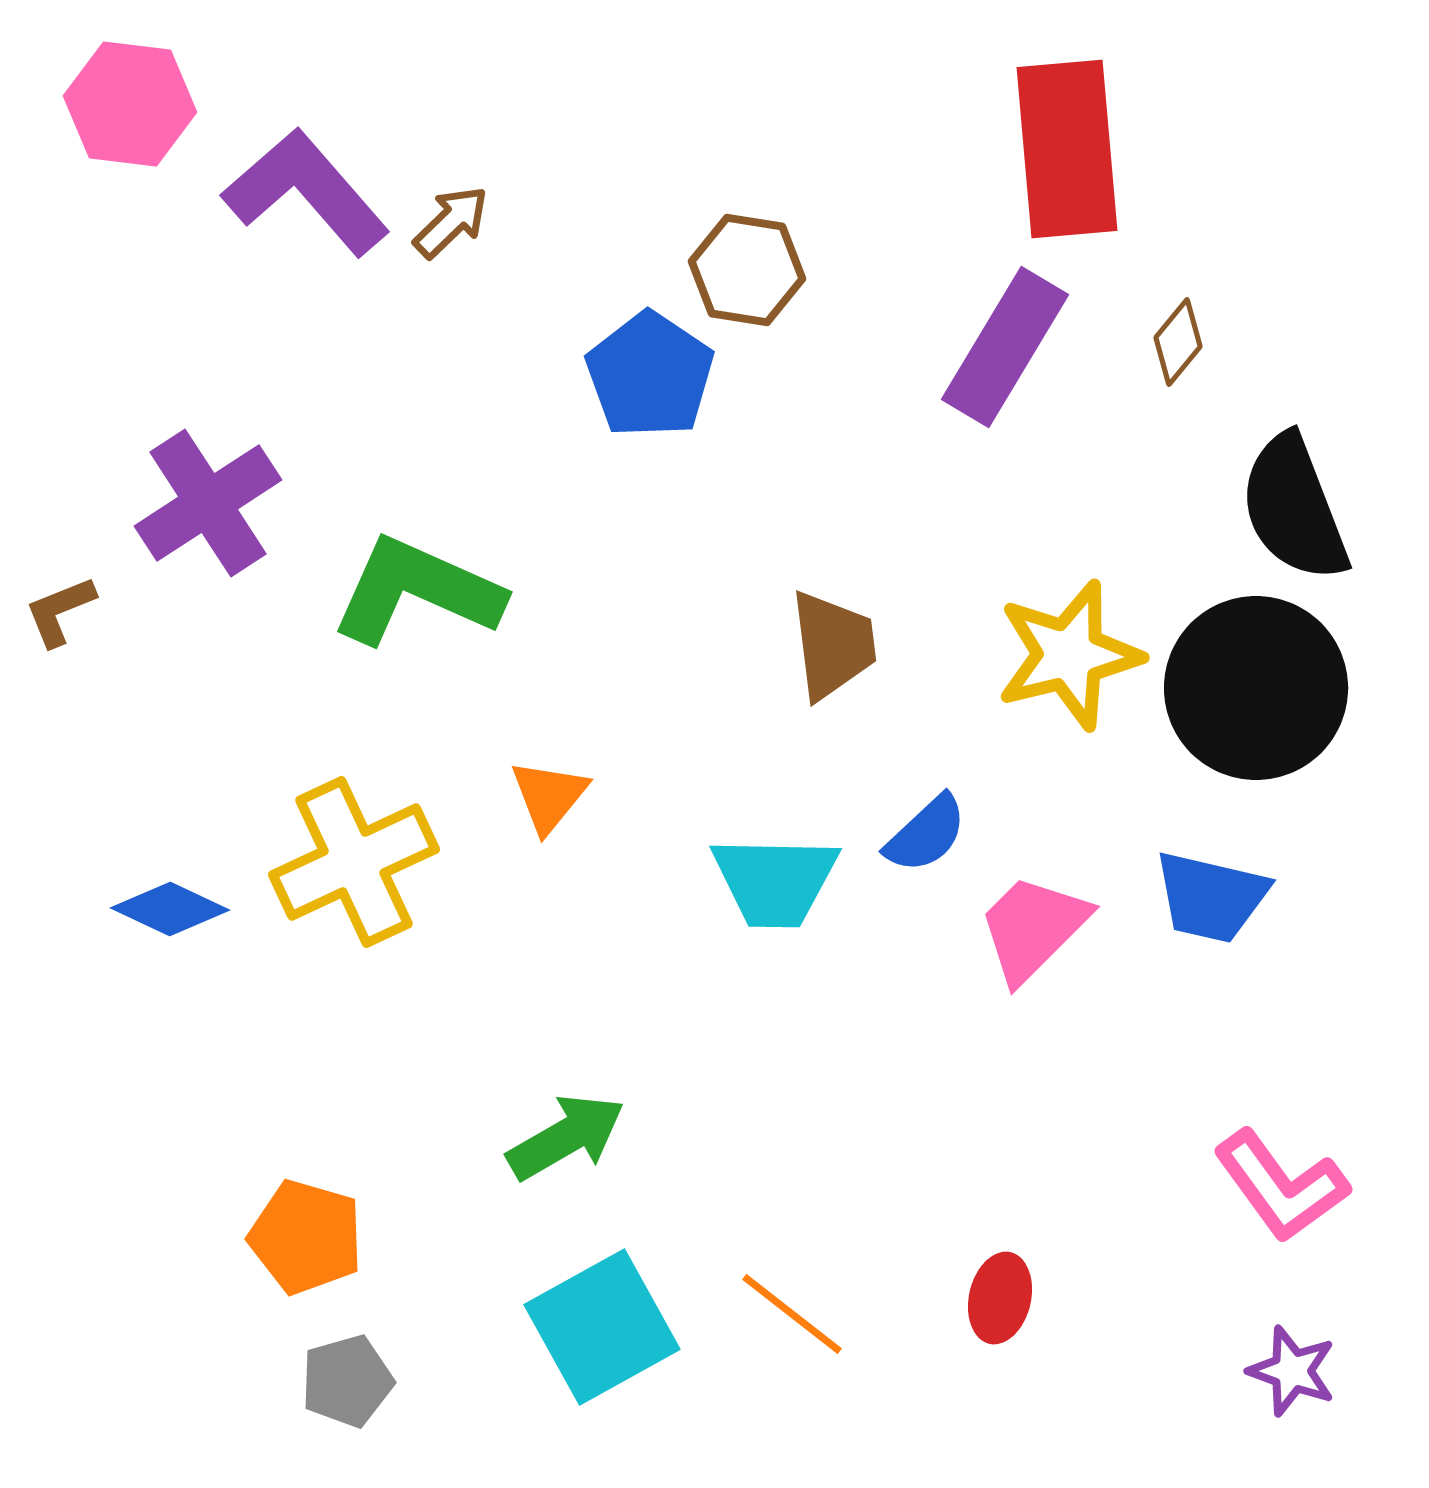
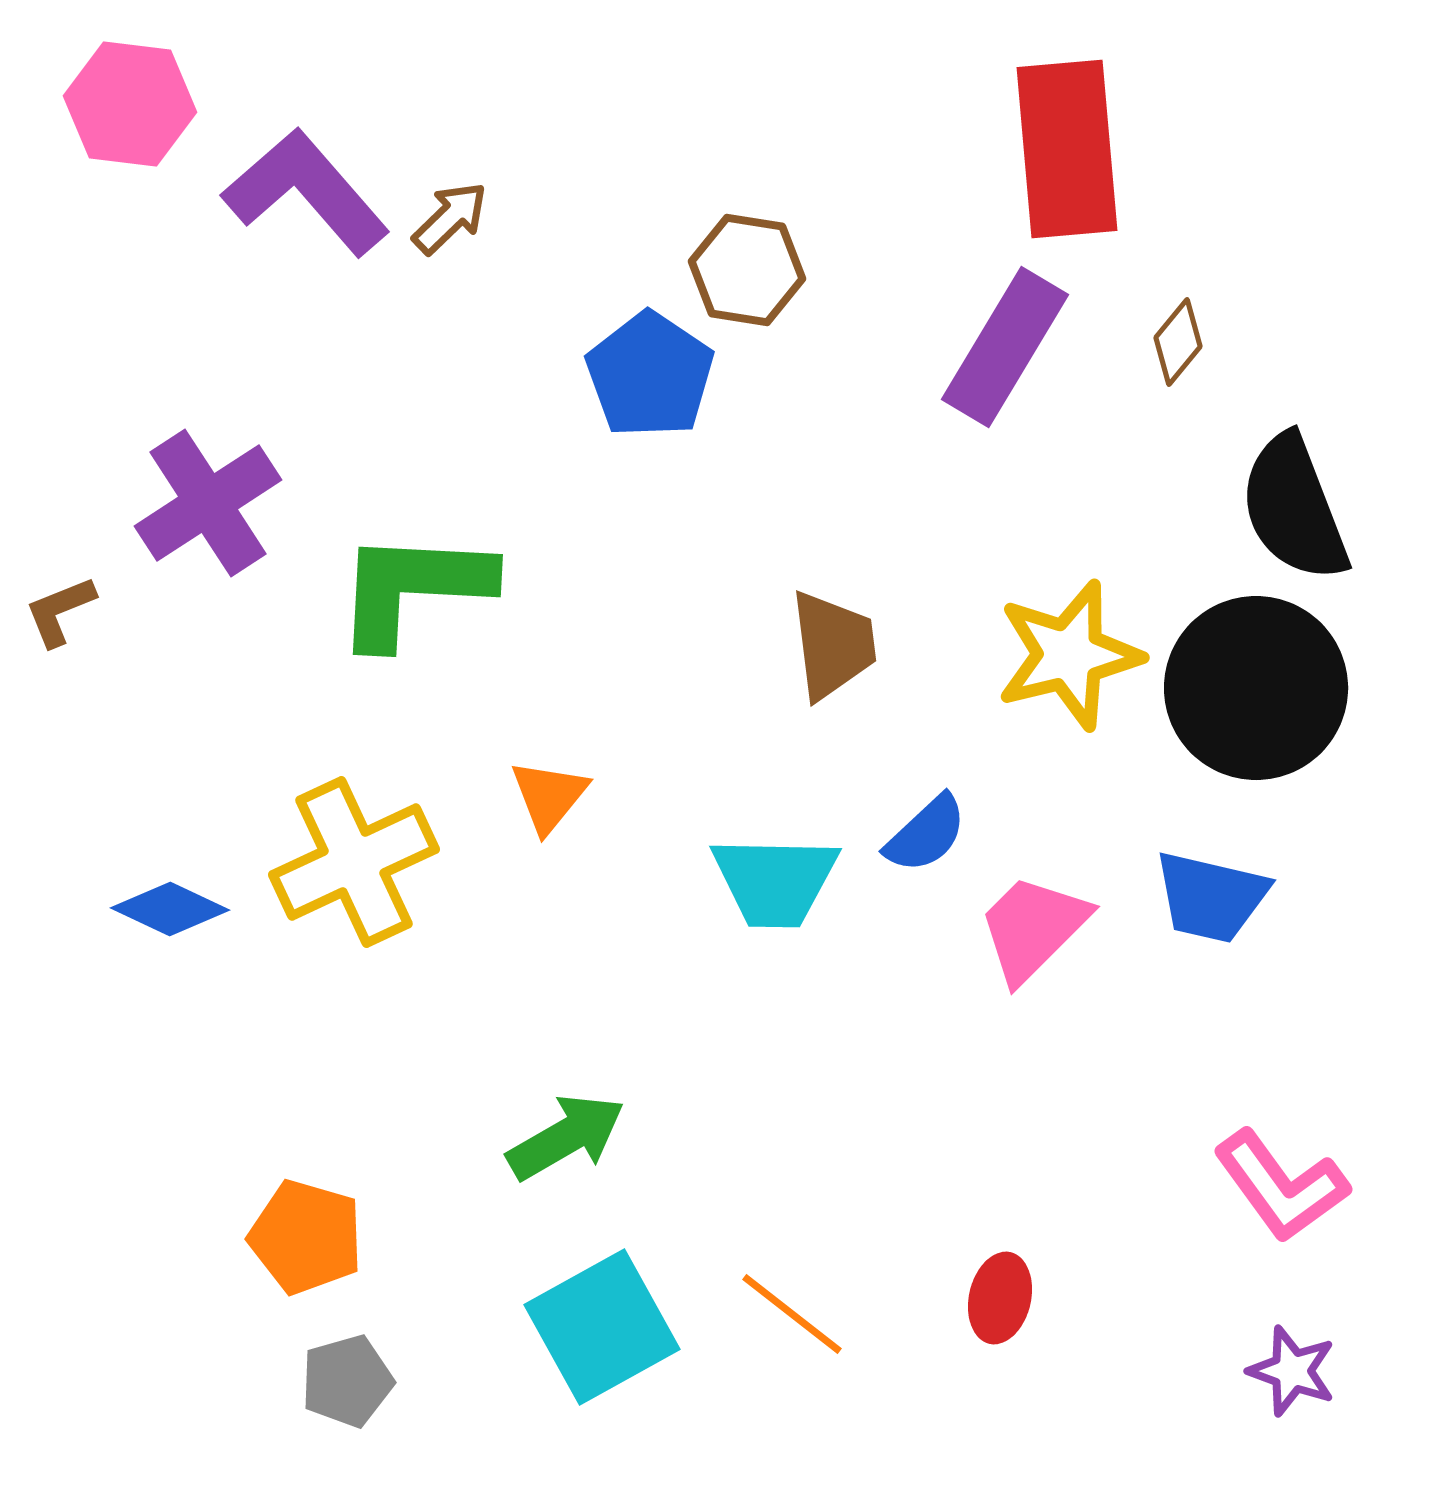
brown arrow: moved 1 px left, 4 px up
green L-shape: moved 4 px left, 3 px up; rotated 21 degrees counterclockwise
